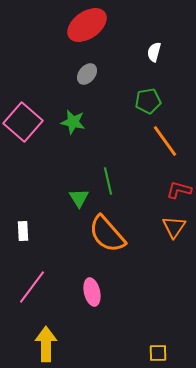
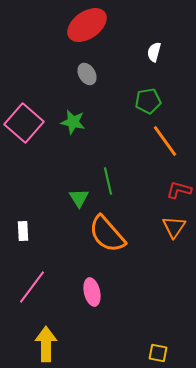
gray ellipse: rotated 70 degrees counterclockwise
pink square: moved 1 px right, 1 px down
yellow square: rotated 12 degrees clockwise
